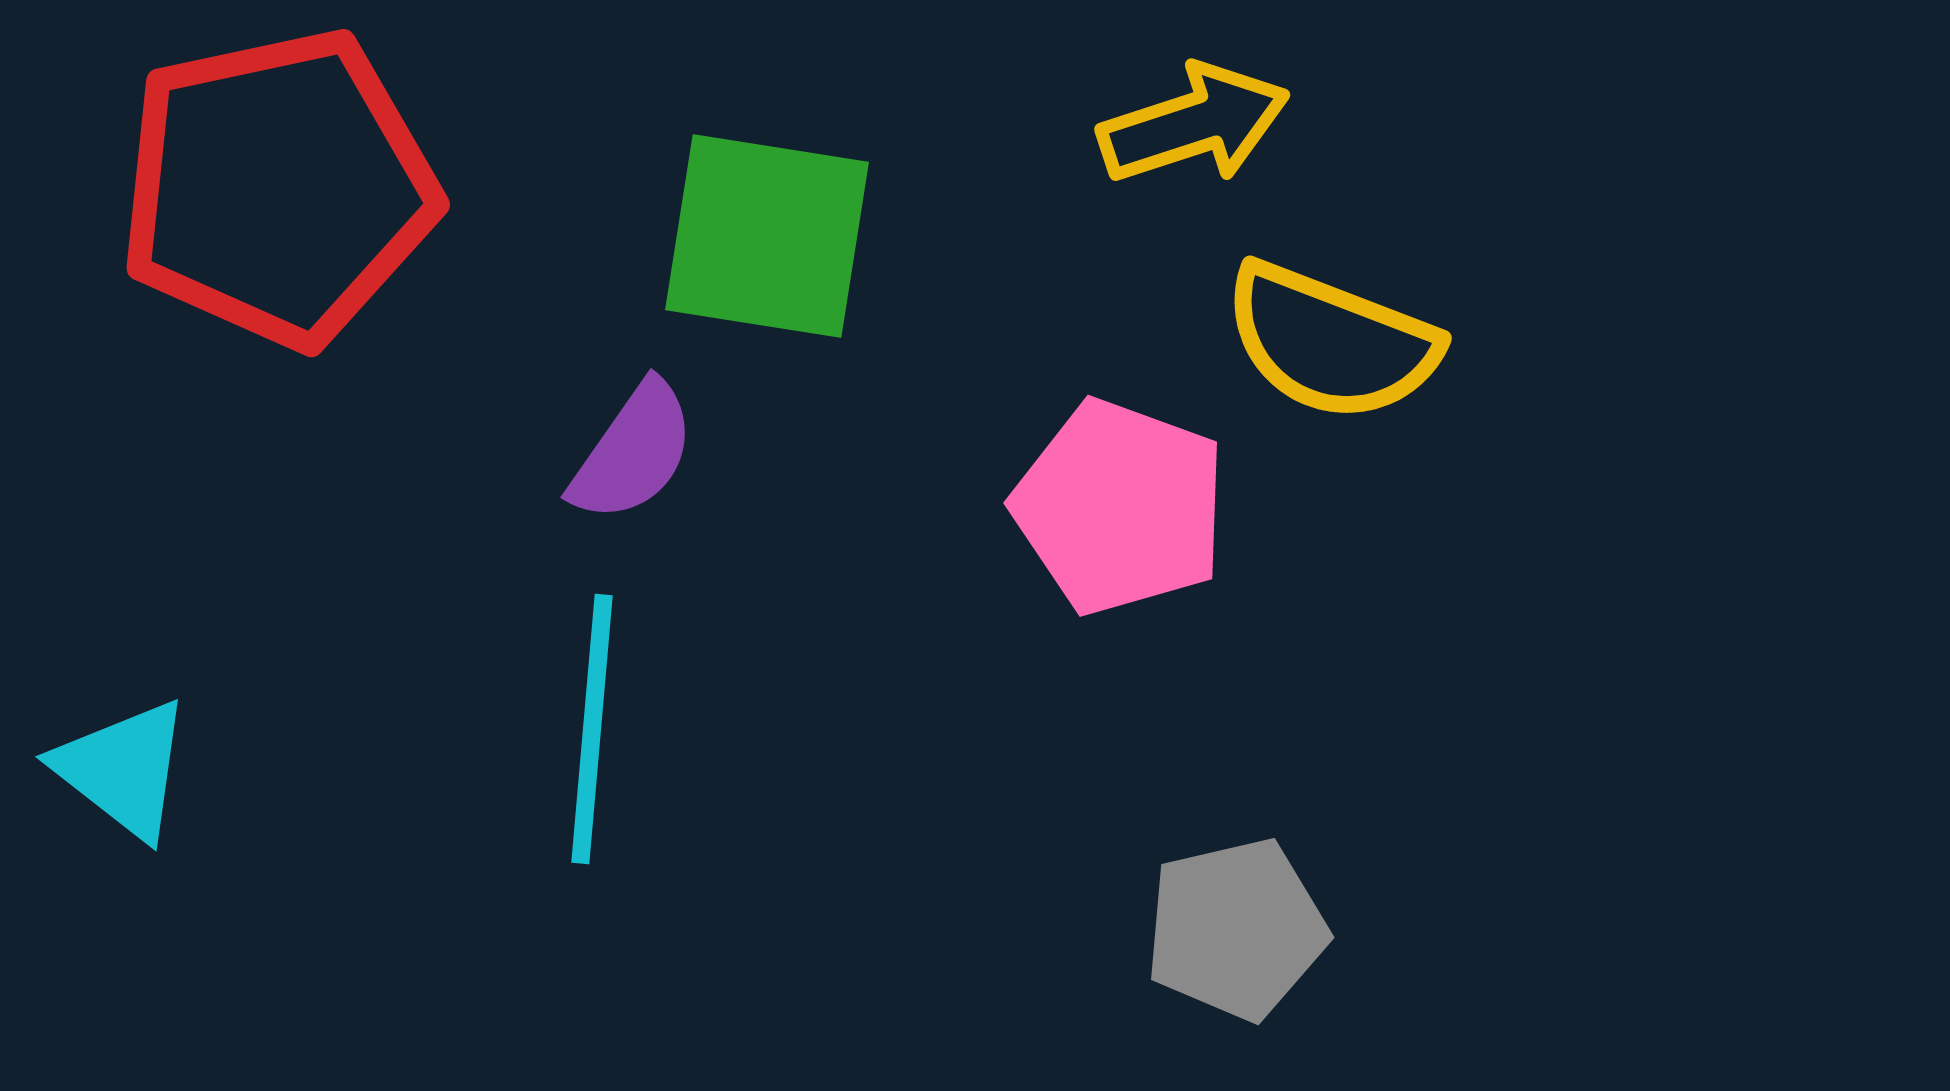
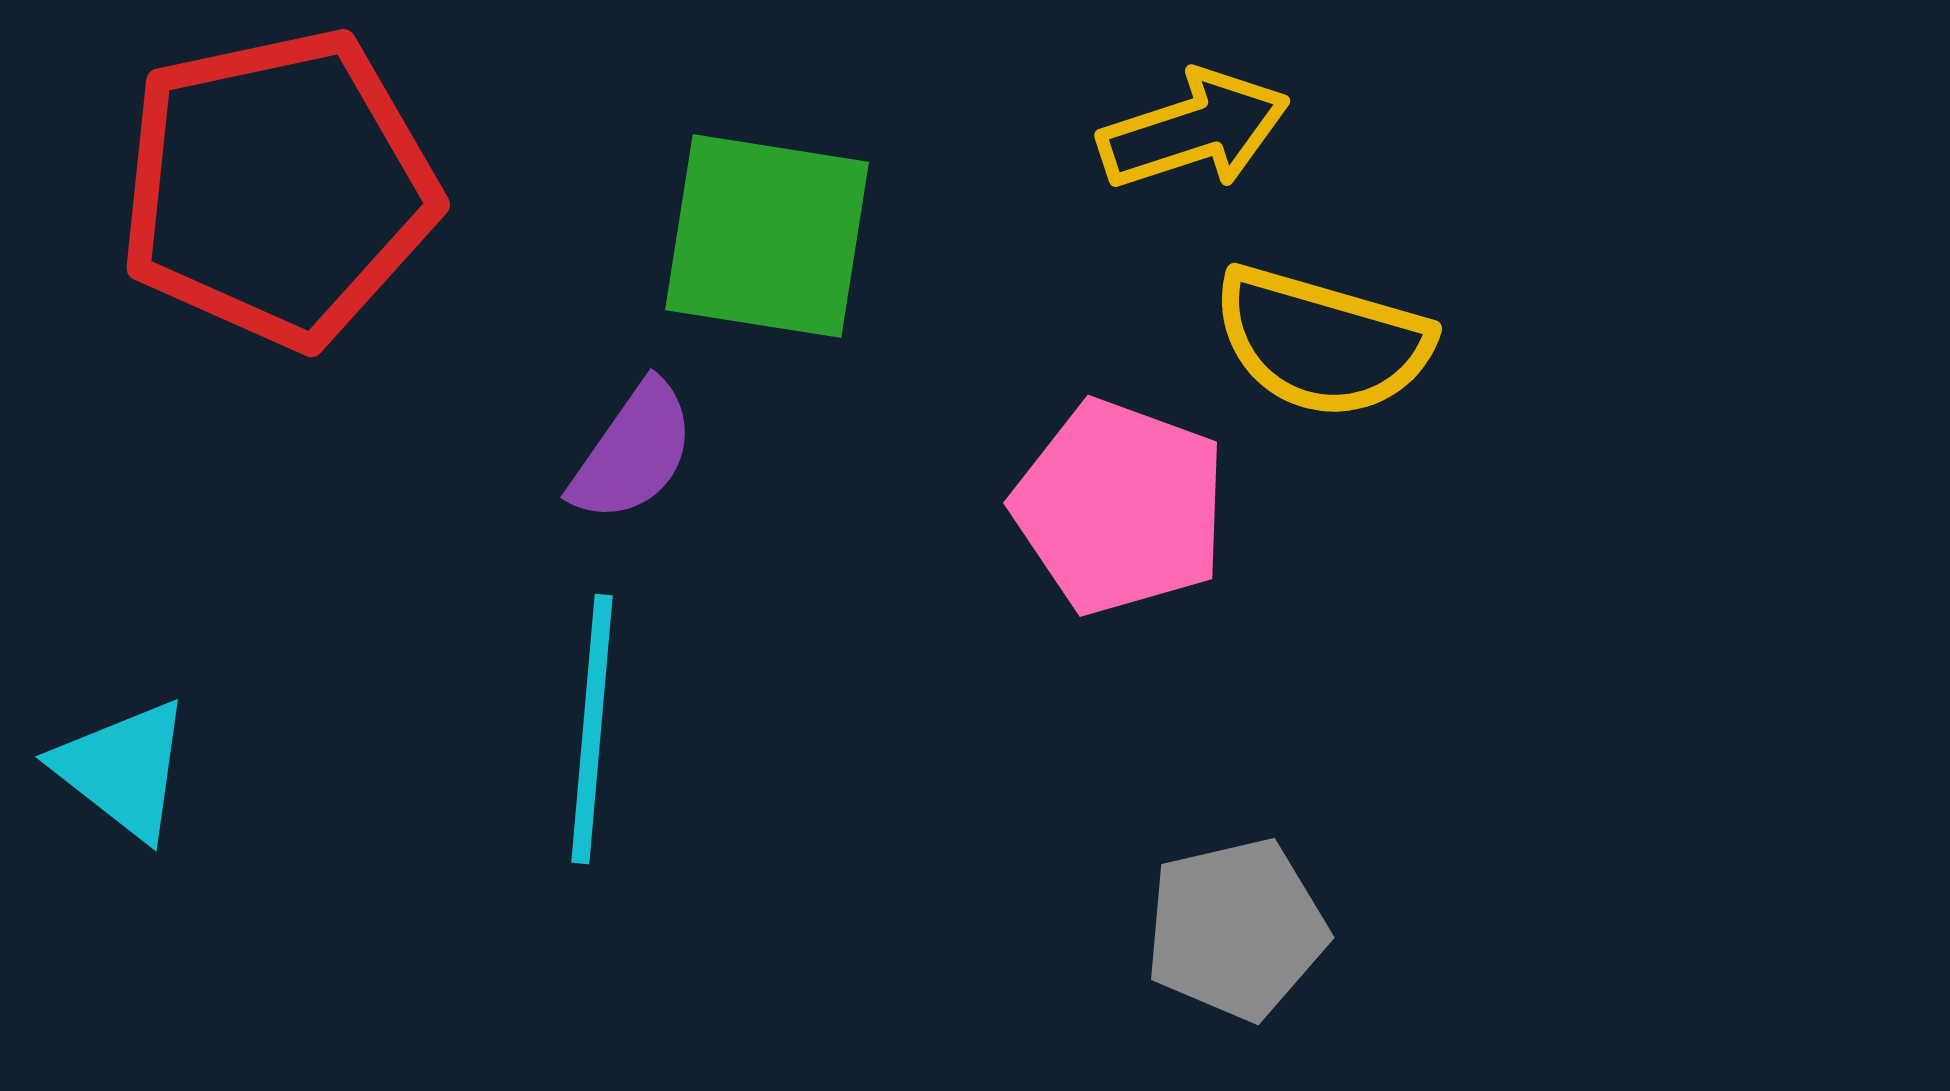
yellow arrow: moved 6 px down
yellow semicircle: moved 9 px left; rotated 5 degrees counterclockwise
